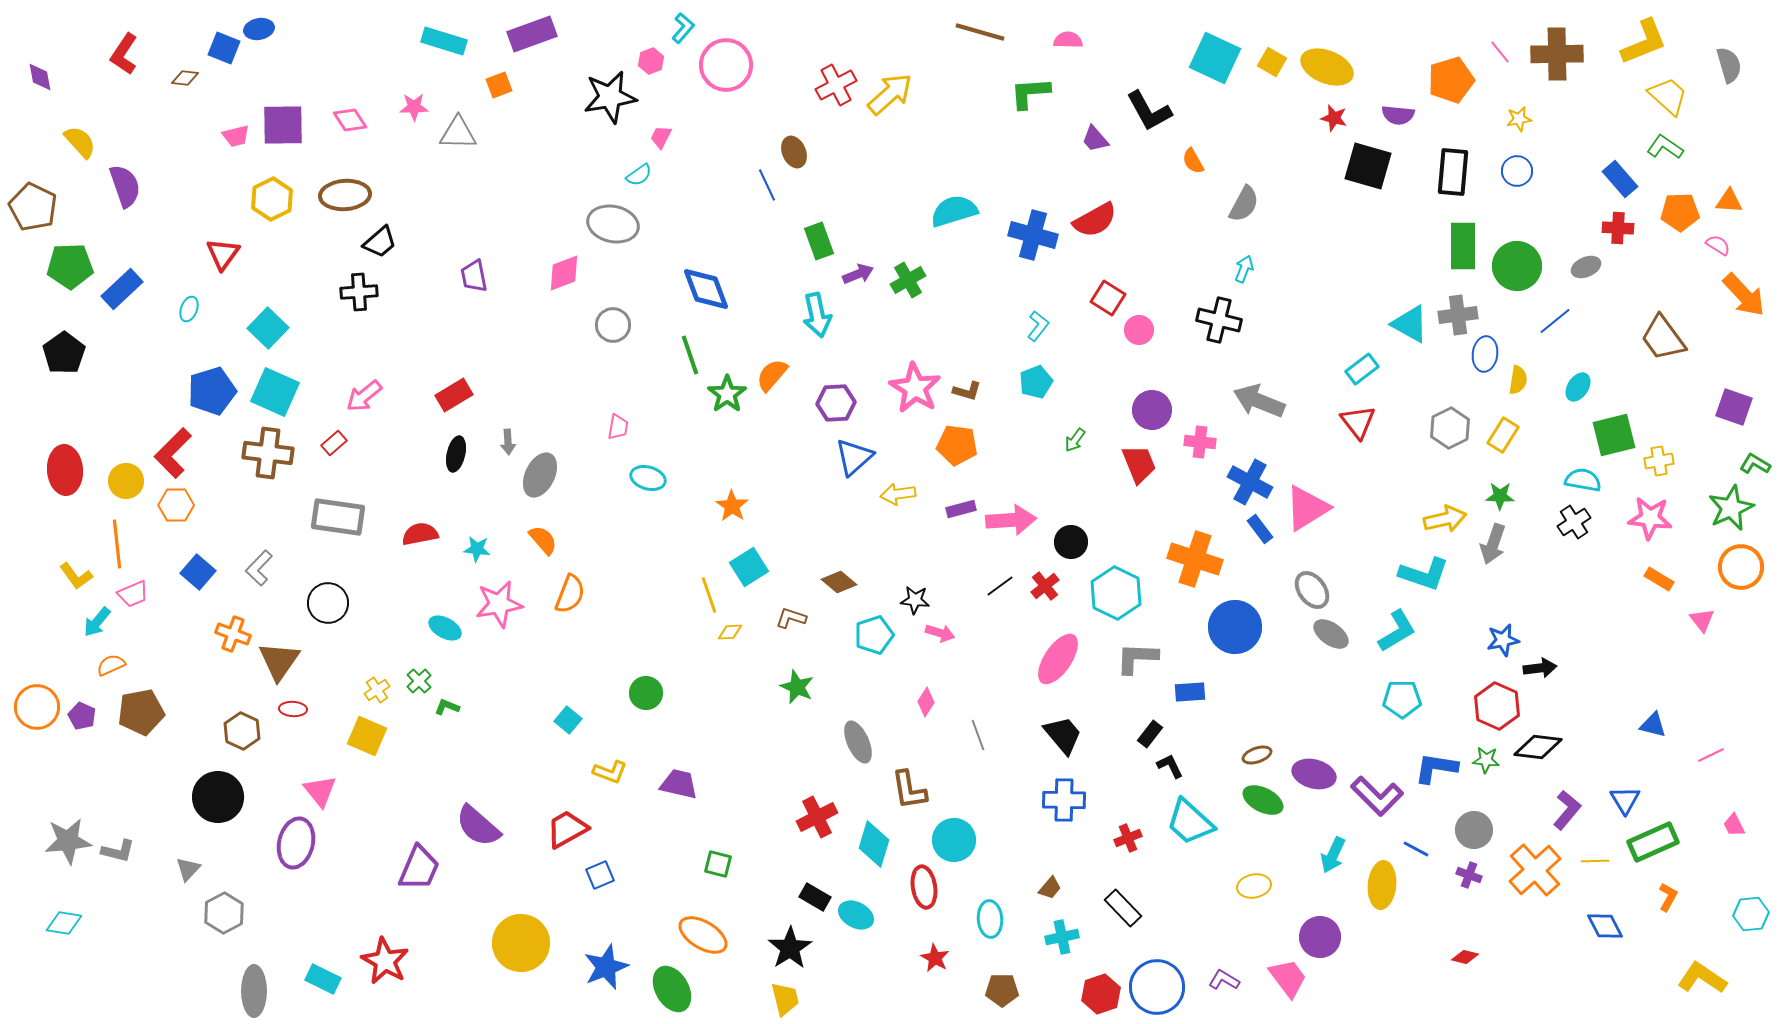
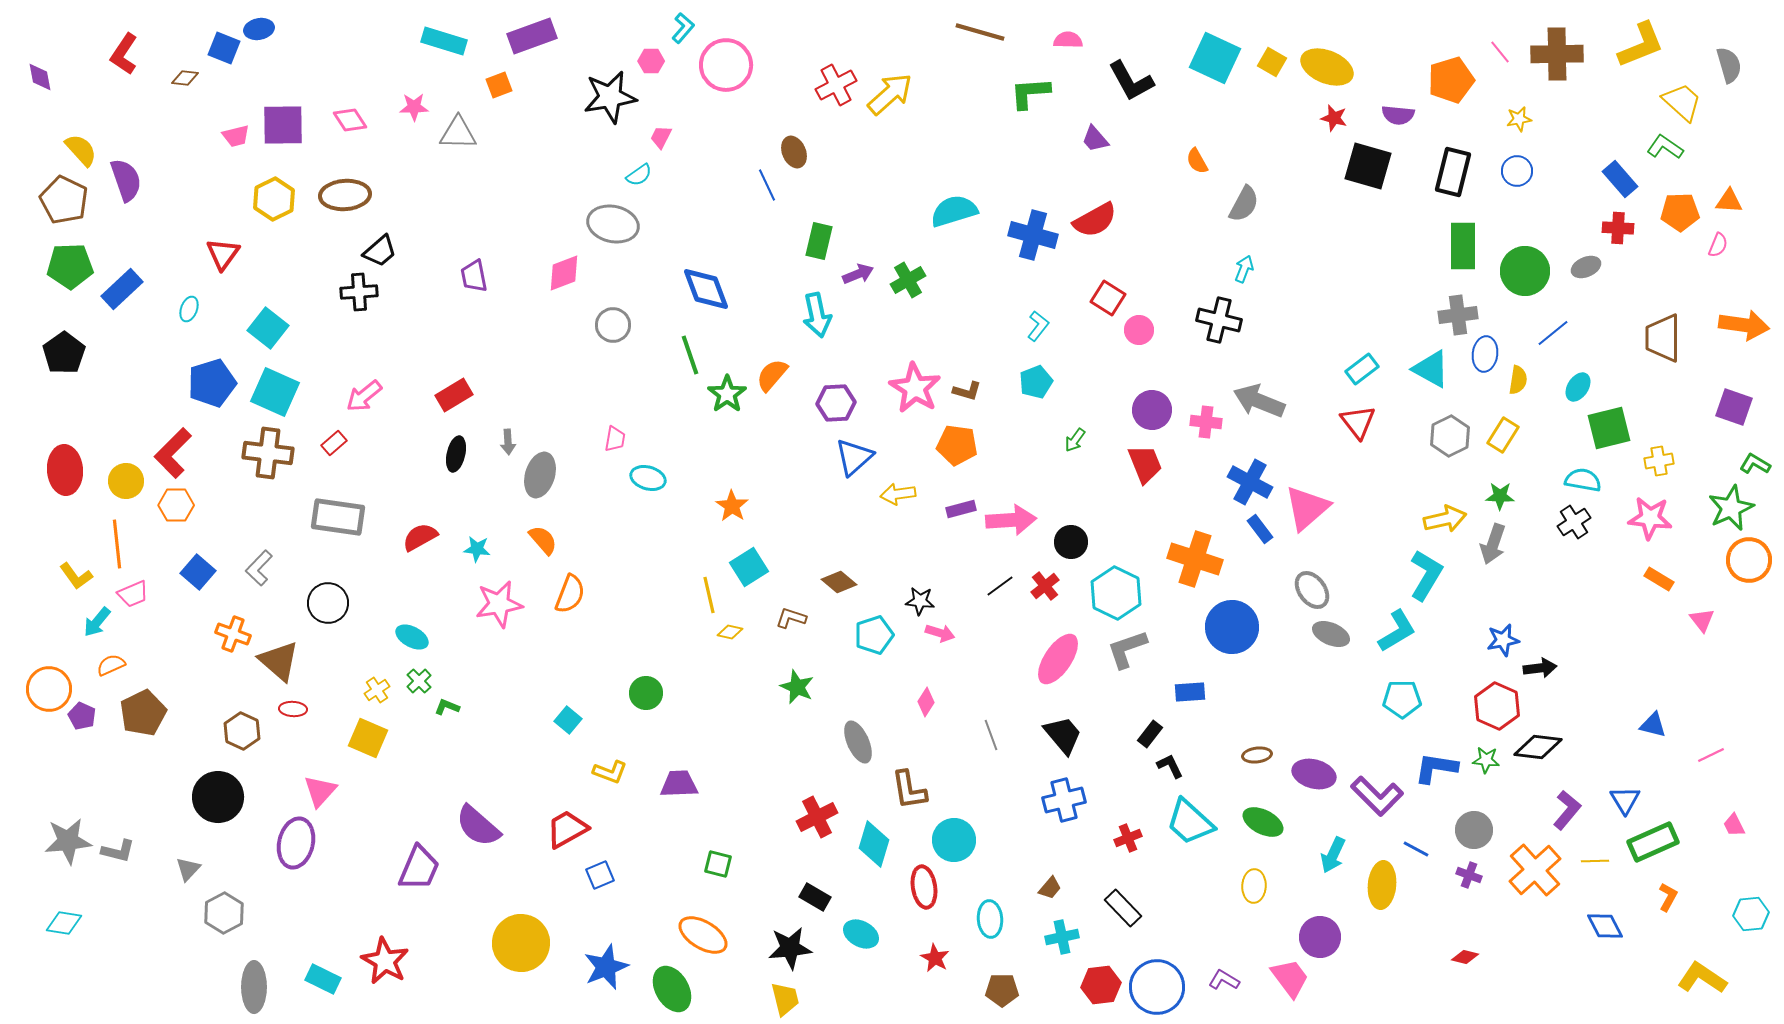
purple rectangle at (532, 34): moved 2 px down
yellow L-shape at (1644, 42): moved 3 px left, 3 px down
pink hexagon at (651, 61): rotated 20 degrees clockwise
yellow trapezoid at (1668, 96): moved 14 px right, 6 px down
black L-shape at (1149, 111): moved 18 px left, 30 px up
yellow semicircle at (80, 142): moved 1 px right, 8 px down
orange semicircle at (1193, 161): moved 4 px right
black rectangle at (1453, 172): rotated 9 degrees clockwise
purple semicircle at (125, 186): moved 1 px right, 6 px up
yellow hexagon at (272, 199): moved 2 px right
brown pentagon at (33, 207): moved 31 px right, 7 px up
green rectangle at (819, 241): rotated 33 degrees clockwise
black trapezoid at (380, 242): moved 9 px down
pink semicircle at (1718, 245): rotated 80 degrees clockwise
green circle at (1517, 266): moved 8 px right, 5 px down
orange arrow at (1744, 295): moved 30 px down; rotated 39 degrees counterclockwise
blue line at (1555, 321): moved 2 px left, 12 px down
cyan triangle at (1410, 324): moved 21 px right, 45 px down
cyan square at (268, 328): rotated 6 degrees counterclockwise
brown trapezoid at (1663, 338): rotated 36 degrees clockwise
blue pentagon at (212, 391): moved 8 px up
pink trapezoid at (618, 427): moved 3 px left, 12 px down
gray hexagon at (1450, 428): moved 8 px down
green square at (1614, 435): moved 5 px left, 7 px up
pink cross at (1200, 442): moved 6 px right, 20 px up
red trapezoid at (1139, 464): moved 6 px right
gray ellipse at (540, 475): rotated 9 degrees counterclockwise
pink triangle at (1307, 508): rotated 9 degrees counterclockwise
red semicircle at (420, 534): moved 3 px down; rotated 18 degrees counterclockwise
orange circle at (1741, 567): moved 8 px right, 7 px up
cyan L-shape at (1424, 574): moved 2 px right, 1 px down; rotated 78 degrees counterclockwise
yellow line at (709, 595): rotated 6 degrees clockwise
black star at (915, 600): moved 5 px right, 1 px down
blue circle at (1235, 627): moved 3 px left
cyan ellipse at (445, 628): moved 33 px left, 9 px down
yellow diamond at (730, 632): rotated 15 degrees clockwise
gray ellipse at (1331, 634): rotated 12 degrees counterclockwise
gray L-shape at (1137, 658): moved 10 px left, 9 px up; rotated 21 degrees counterclockwise
brown triangle at (279, 661): rotated 24 degrees counterclockwise
orange circle at (37, 707): moved 12 px right, 18 px up
brown pentagon at (141, 712): moved 2 px right, 1 px down; rotated 15 degrees counterclockwise
gray line at (978, 735): moved 13 px right
yellow square at (367, 736): moved 1 px right, 2 px down
brown ellipse at (1257, 755): rotated 12 degrees clockwise
purple trapezoid at (679, 784): rotated 15 degrees counterclockwise
pink triangle at (320, 791): rotated 21 degrees clockwise
blue cross at (1064, 800): rotated 15 degrees counterclockwise
green ellipse at (1263, 800): moved 22 px down
yellow ellipse at (1254, 886): rotated 76 degrees counterclockwise
cyan ellipse at (856, 915): moved 5 px right, 19 px down
black star at (790, 948): rotated 27 degrees clockwise
pink trapezoid at (1288, 978): moved 2 px right
gray ellipse at (254, 991): moved 4 px up
red hexagon at (1101, 994): moved 9 px up; rotated 12 degrees clockwise
